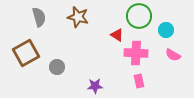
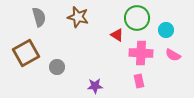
green circle: moved 2 px left, 2 px down
pink cross: moved 5 px right
